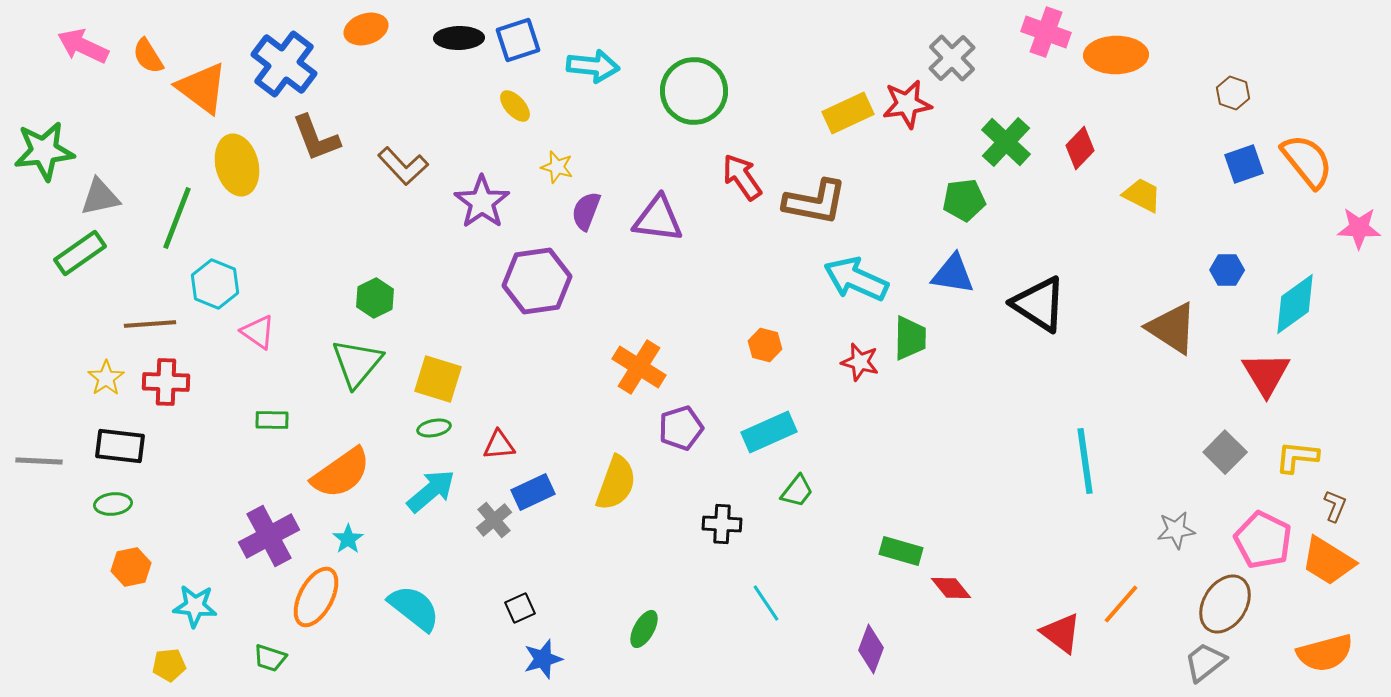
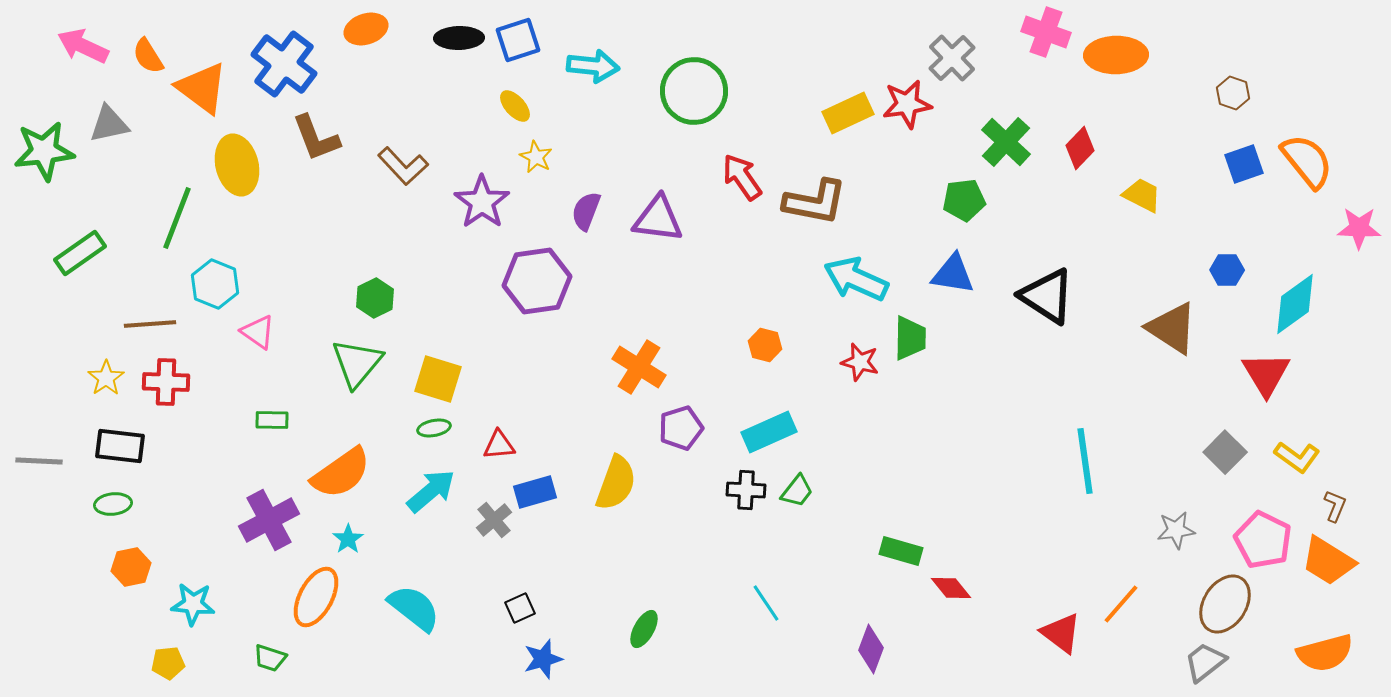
yellow star at (557, 167): moved 21 px left, 10 px up; rotated 12 degrees clockwise
gray triangle at (100, 197): moved 9 px right, 73 px up
black triangle at (1039, 304): moved 8 px right, 8 px up
yellow L-shape at (1297, 457): rotated 150 degrees counterclockwise
blue rectangle at (533, 492): moved 2 px right; rotated 9 degrees clockwise
black cross at (722, 524): moved 24 px right, 34 px up
purple cross at (269, 536): moved 16 px up
cyan star at (195, 606): moved 2 px left, 2 px up
yellow pentagon at (169, 665): moved 1 px left, 2 px up
